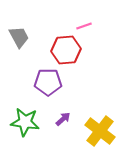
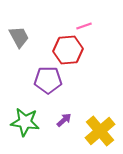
red hexagon: moved 2 px right
purple pentagon: moved 2 px up
purple arrow: moved 1 px right, 1 px down
yellow cross: rotated 12 degrees clockwise
